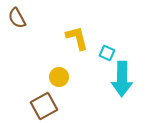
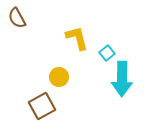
cyan square: rotated 28 degrees clockwise
brown square: moved 2 px left
